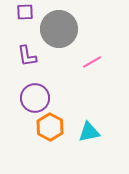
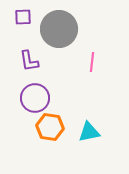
purple square: moved 2 px left, 5 px down
purple L-shape: moved 2 px right, 5 px down
pink line: rotated 54 degrees counterclockwise
orange hexagon: rotated 20 degrees counterclockwise
